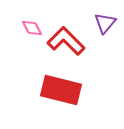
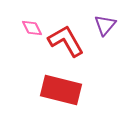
purple triangle: moved 2 px down
red L-shape: rotated 15 degrees clockwise
